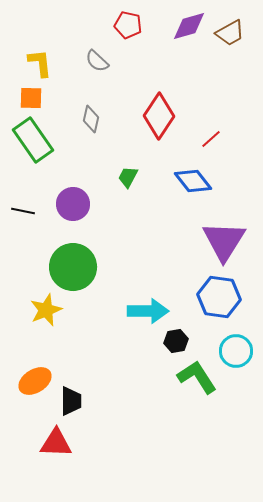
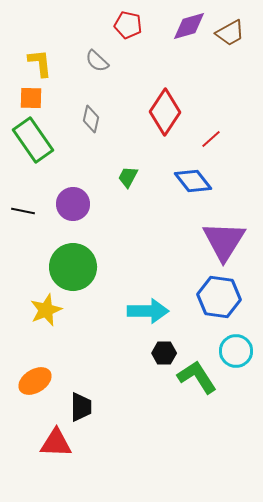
red diamond: moved 6 px right, 4 px up
black hexagon: moved 12 px left, 12 px down; rotated 10 degrees clockwise
black trapezoid: moved 10 px right, 6 px down
